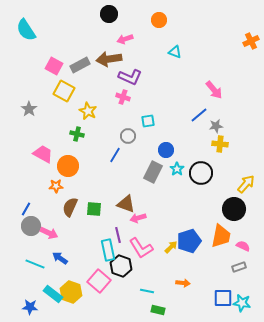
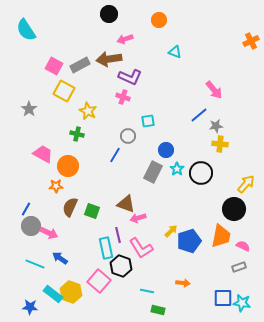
green square at (94, 209): moved 2 px left, 2 px down; rotated 14 degrees clockwise
yellow arrow at (171, 247): moved 16 px up
cyan rectangle at (108, 250): moved 2 px left, 2 px up
